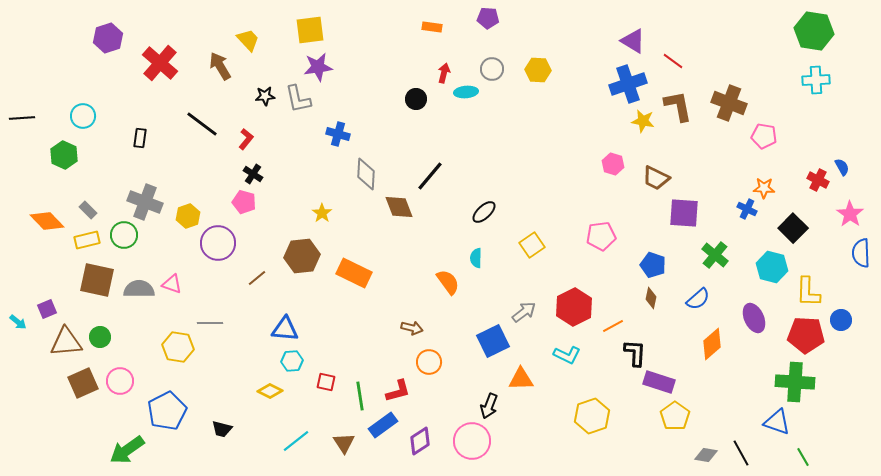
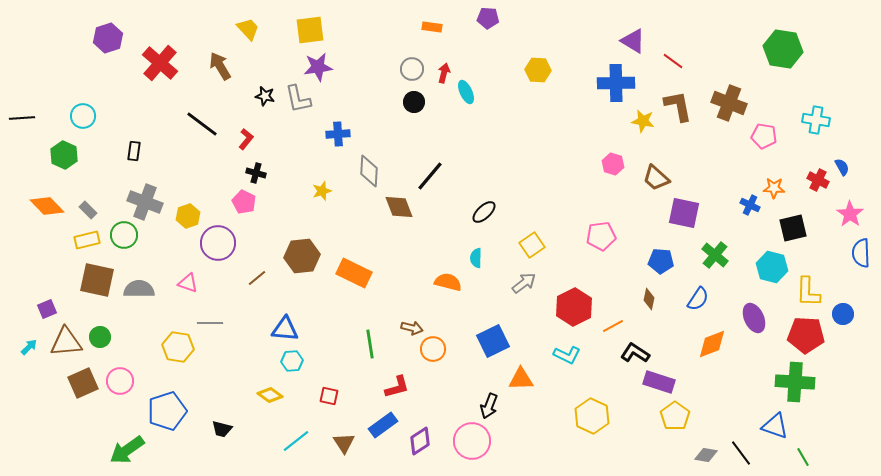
green hexagon at (814, 31): moved 31 px left, 18 px down
yellow trapezoid at (248, 40): moved 11 px up
gray circle at (492, 69): moved 80 px left
cyan cross at (816, 80): moved 40 px down; rotated 12 degrees clockwise
blue cross at (628, 84): moved 12 px left, 1 px up; rotated 18 degrees clockwise
cyan ellipse at (466, 92): rotated 70 degrees clockwise
black star at (265, 96): rotated 18 degrees clockwise
black circle at (416, 99): moved 2 px left, 3 px down
blue cross at (338, 134): rotated 20 degrees counterclockwise
black rectangle at (140, 138): moved 6 px left, 13 px down
black cross at (253, 174): moved 3 px right, 1 px up; rotated 18 degrees counterclockwise
gray diamond at (366, 174): moved 3 px right, 3 px up
brown trapezoid at (656, 178): rotated 16 degrees clockwise
orange star at (764, 188): moved 10 px right
pink pentagon at (244, 202): rotated 10 degrees clockwise
blue cross at (747, 209): moved 3 px right, 4 px up
yellow star at (322, 213): moved 22 px up; rotated 18 degrees clockwise
purple square at (684, 213): rotated 8 degrees clockwise
orange diamond at (47, 221): moved 15 px up
black square at (793, 228): rotated 32 degrees clockwise
blue pentagon at (653, 265): moved 8 px right, 4 px up; rotated 15 degrees counterclockwise
orange semicircle at (448, 282): rotated 40 degrees counterclockwise
pink triangle at (172, 284): moved 16 px right, 1 px up
brown diamond at (651, 298): moved 2 px left, 1 px down
blue semicircle at (698, 299): rotated 15 degrees counterclockwise
gray arrow at (524, 312): moved 29 px up
blue circle at (841, 320): moved 2 px right, 6 px up
cyan arrow at (18, 322): moved 11 px right, 25 px down; rotated 84 degrees counterclockwise
orange diamond at (712, 344): rotated 20 degrees clockwise
black L-shape at (635, 353): rotated 60 degrees counterclockwise
orange circle at (429, 362): moved 4 px right, 13 px up
red square at (326, 382): moved 3 px right, 14 px down
yellow diamond at (270, 391): moved 4 px down; rotated 10 degrees clockwise
red L-shape at (398, 391): moved 1 px left, 4 px up
green line at (360, 396): moved 10 px right, 52 px up
blue pentagon at (167, 411): rotated 9 degrees clockwise
yellow hexagon at (592, 416): rotated 16 degrees counterclockwise
blue triangle at (777, 422): moved 2 px left, 4 px down
black line at (741, 453): rotated 8 degrees counterclockwise
